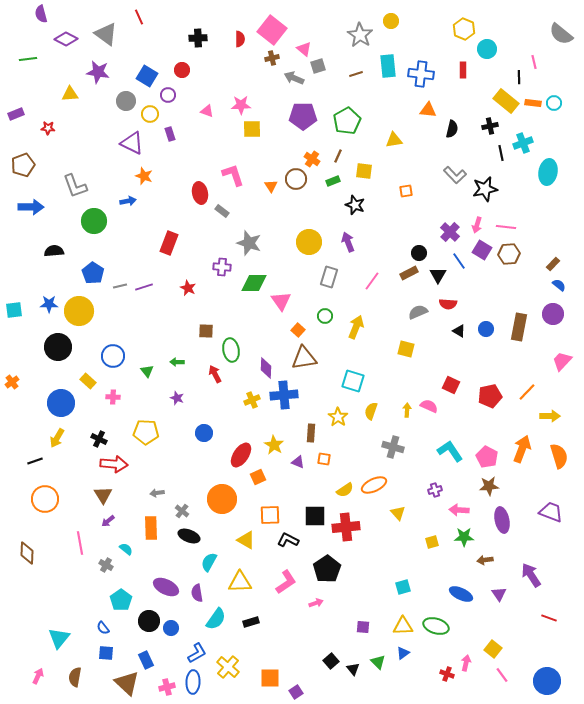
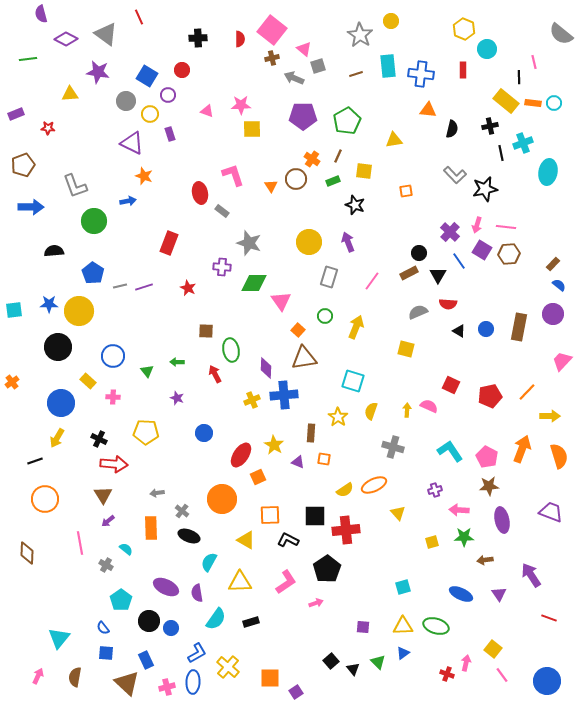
red cross at (346, 527): moved 3 px down
